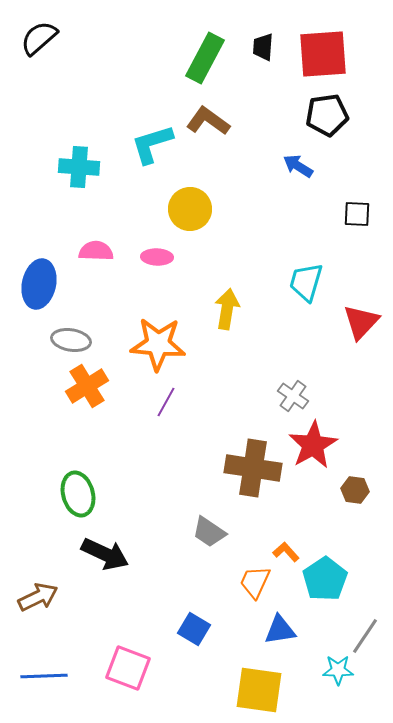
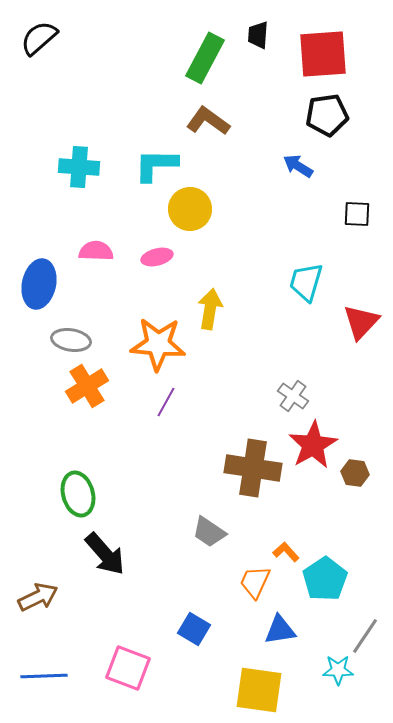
black trapezoid: moved 5 px left, 12 px up
cyan L-shape: moved 4 px right, 21 px down; rotated 18 degrees clockwise
pink ellipse: rotated 16 degrees counterclockwise
yellow arrow: moved 17 px left
brown hexagon: moved 17 px up
black arrow: rotated 24 degrees clockwise
